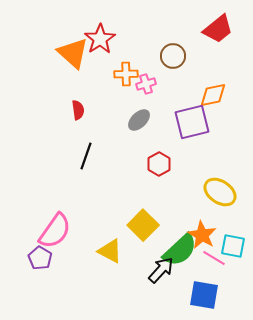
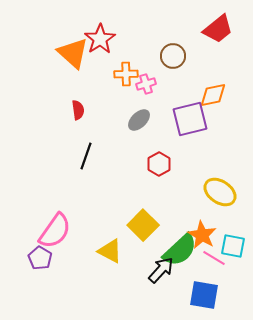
purple square: moved 2 px left, 3 px up
